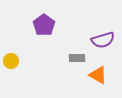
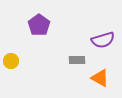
purple pentagon: moved 5 px left
gray rectangle: moved 2 px down
orange triangle: moved 2 px right, 3 px down
